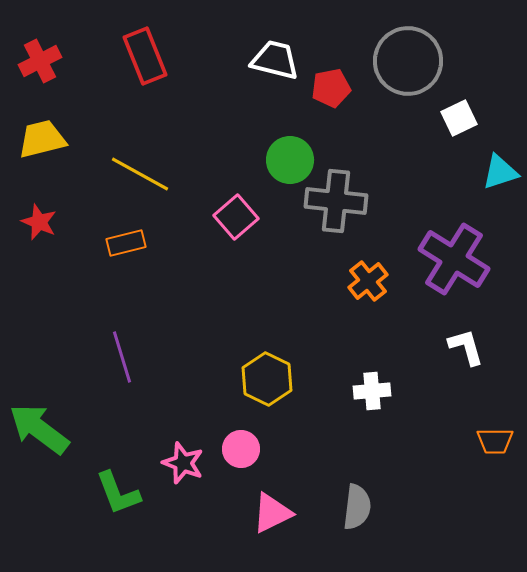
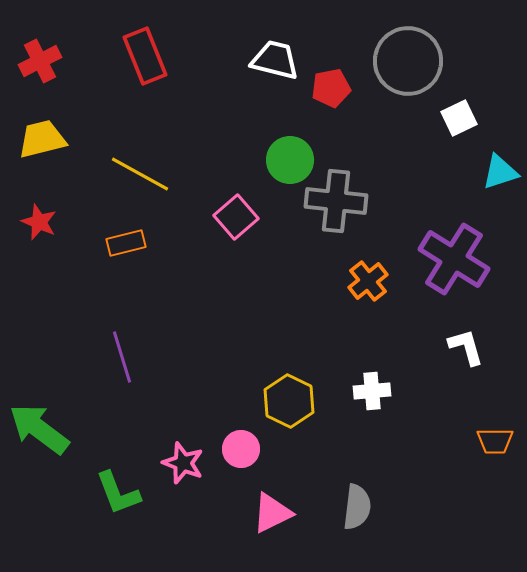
yellow hexagon: moved 22 px right, 22 px down
